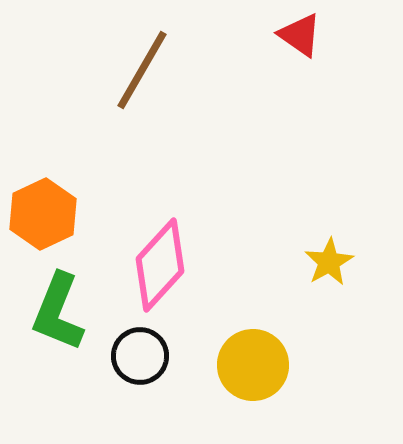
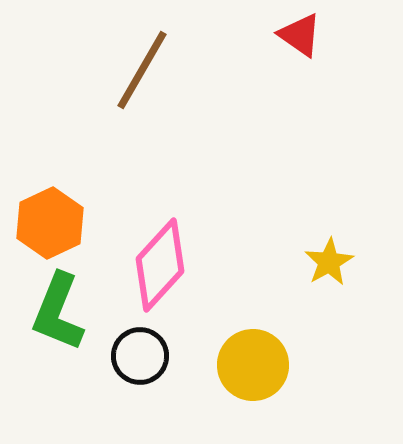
orange hexagon: moved 7 px right, 9 px down
